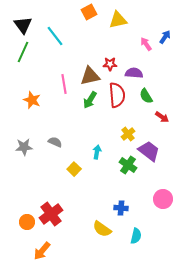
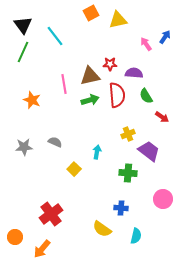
orange square: moved 2 px right, 1 px down
green arrow: rotated 138 degrees counterclockwise
yellow cross: rotated 16 degrees clockwise
green cross: moved 8 px down; rotated 30 degrees counterclockwise
orange circle: moved 12 px left, 15 px down
orange arrow: moved 2 px up
